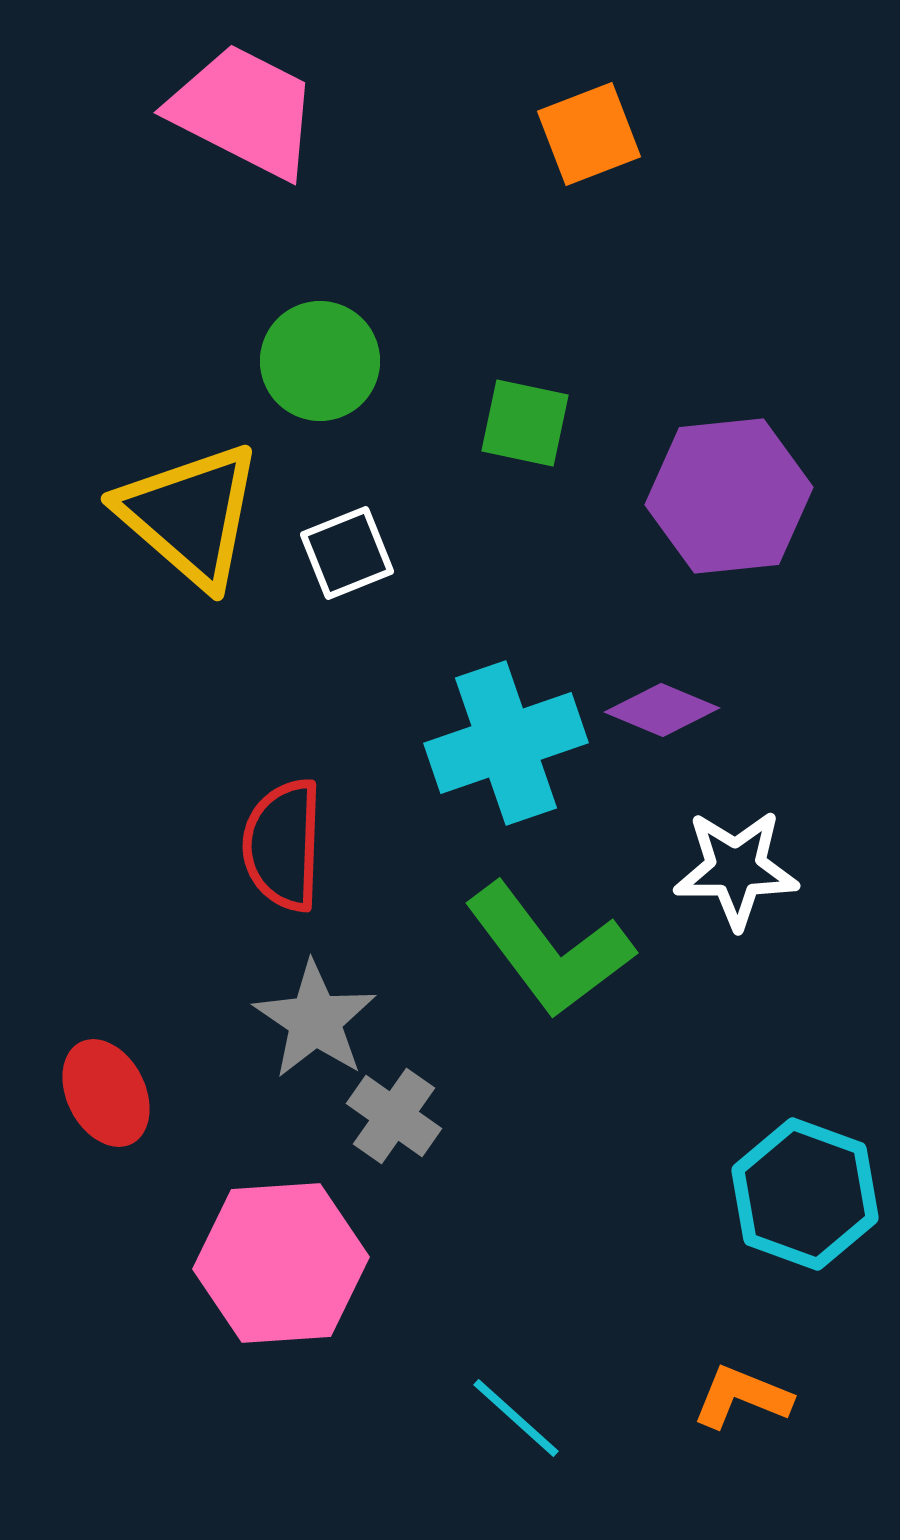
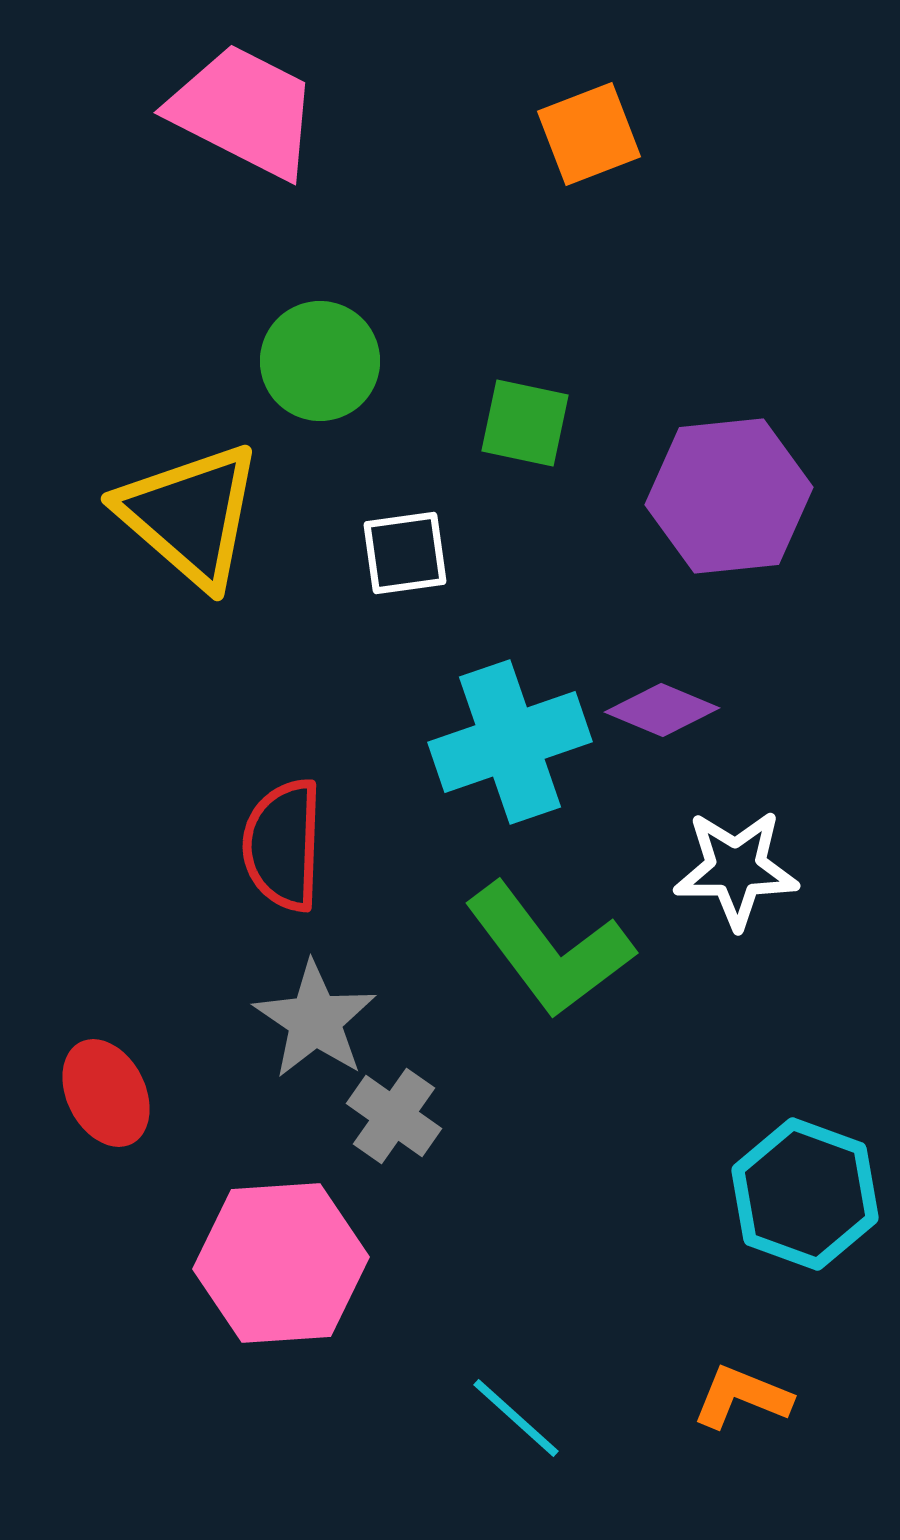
white square: moved 58 px right; rotated 14 degrees clockwise
cyan cross: moved 4 px right, 1 px up
